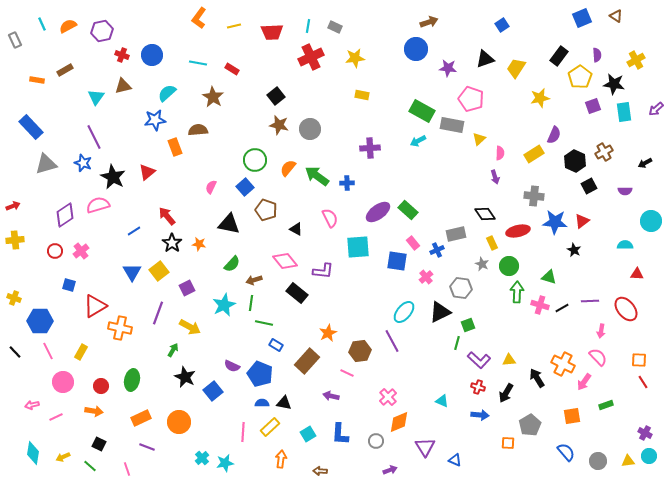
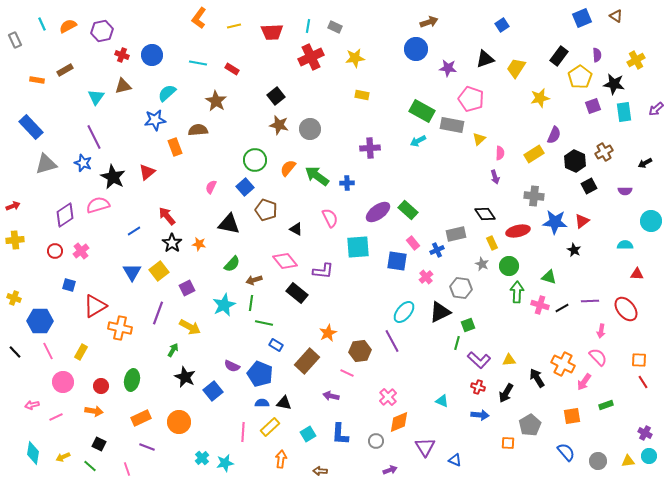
brown star at (213, 97): moved 3 px right, 4 px down
